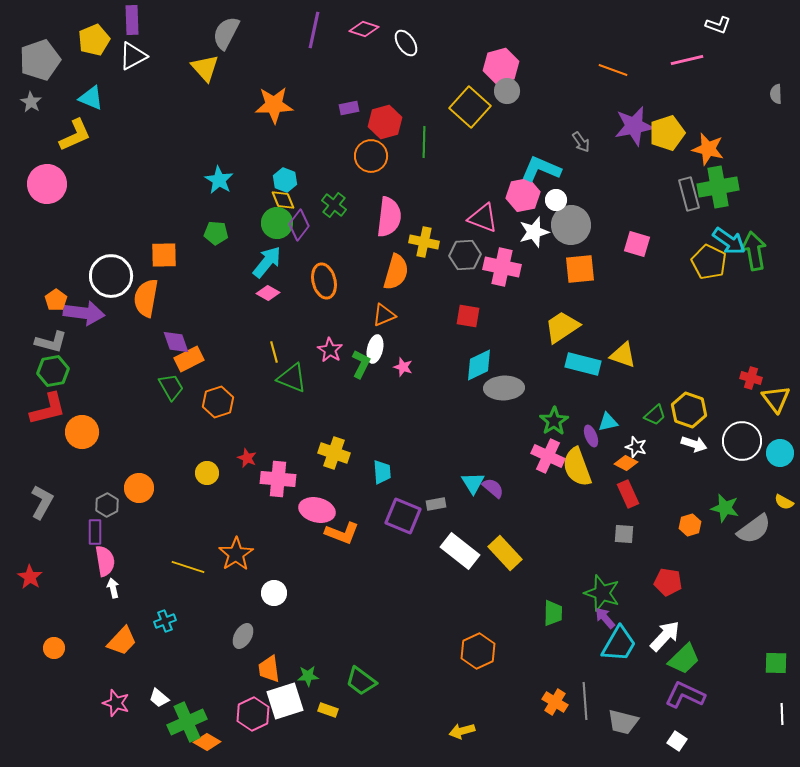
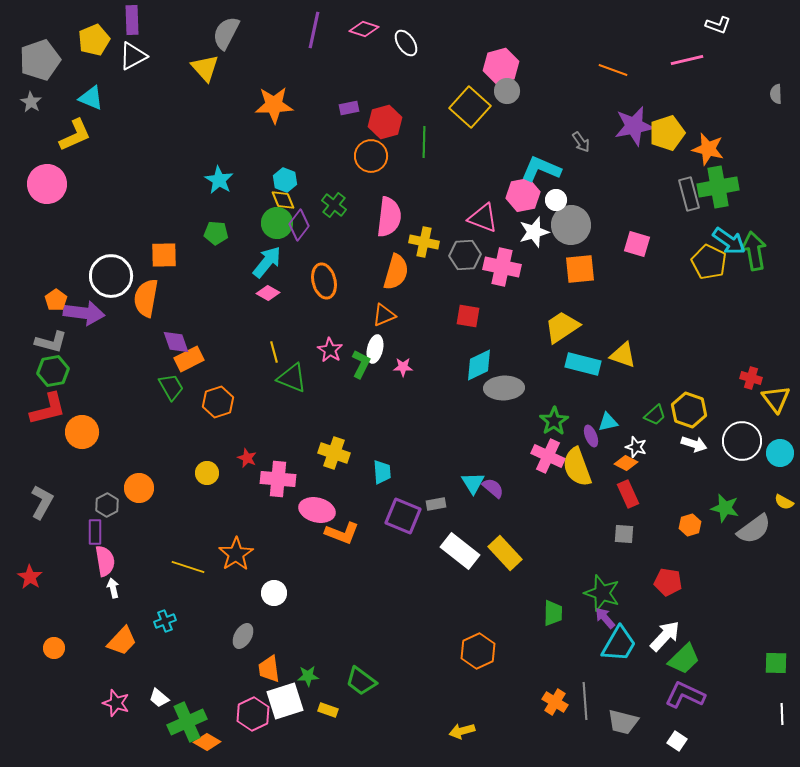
pink star at (403, 367): rotated 18 degrees counterclockwise
